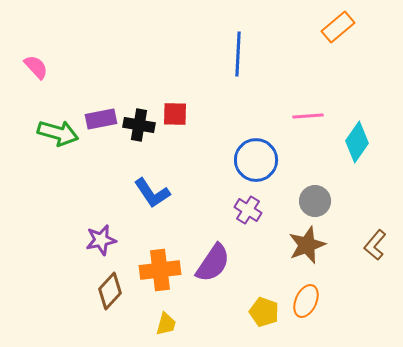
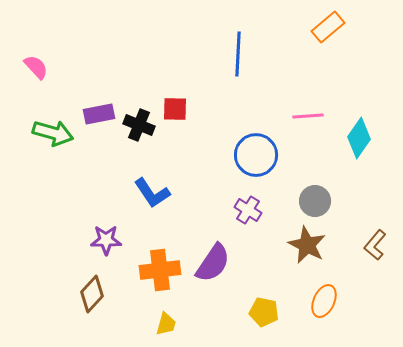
orange rectangle: moved 10 px left
red square: moved 5 px up
purple rectangle: moved 2 px left, 5 px up
black cross: rotated 12 degrees clockwise
green arrow: moved 5 px left
cyan diamond: moved 2 px right, 4 px up
blue circle: moved 5 px up
purple star: moved 5 px right; rotated 12 degrees clockwise
brown star: rotated 24 degrees counterclockwise
brown diamond: moved 18 px left, 3 px down
orange ellipse: moved 18 px right
yellow pentagon: rotated 8 degrees counterclockwise
